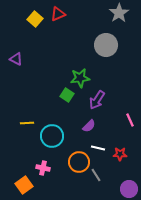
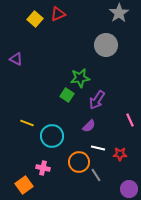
yellow line: rotated 24 degrees clockwise
